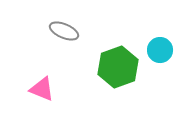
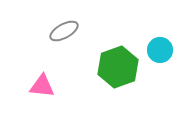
gray ellipse: rotated 52 degrees counterclockwise
pink triangle: moved 3 px up; rotated 16 degrees counterclockwise
